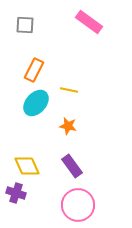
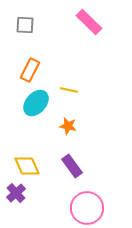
pink rectangle: rotated 8 degrees clockwise
orange rectangle: moved 4 px left
purple cross: rotated 30 degrees clockwise
pink circle: moved 9 px right, 3 px down
